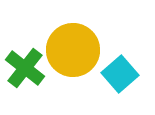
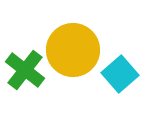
green cross: moved 2 px down
